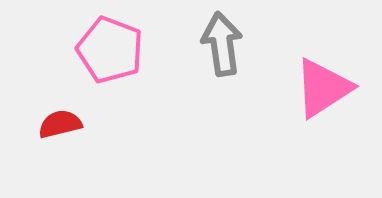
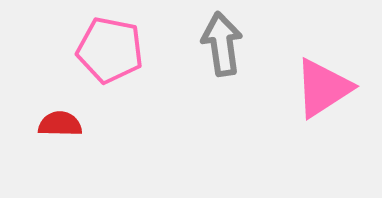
pink pentagon: rotated 10 degrees counterclockwise
red semicircle: rotated 15 degrees clockwise
